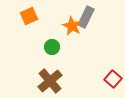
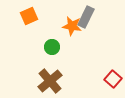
orange star: rotated 18 degrees counterclockwise
